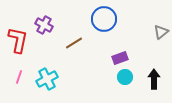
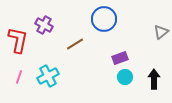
brown line: moved 1 px right, 1 px down
cyan cross: moved 1 px right, 3 px up
